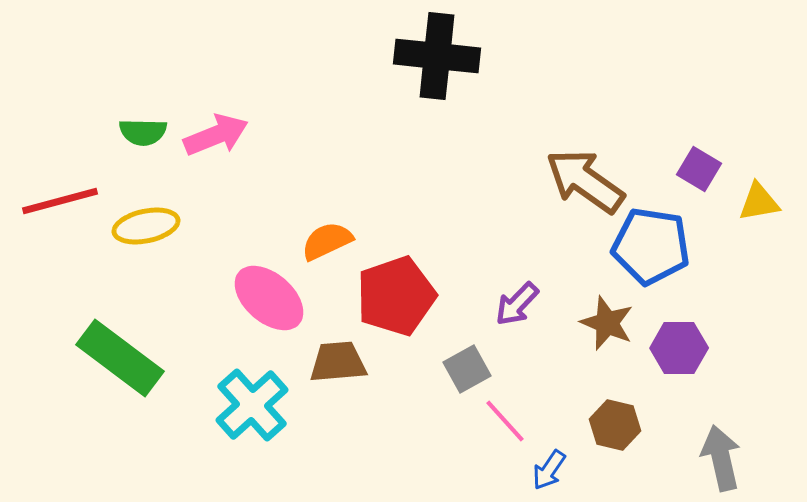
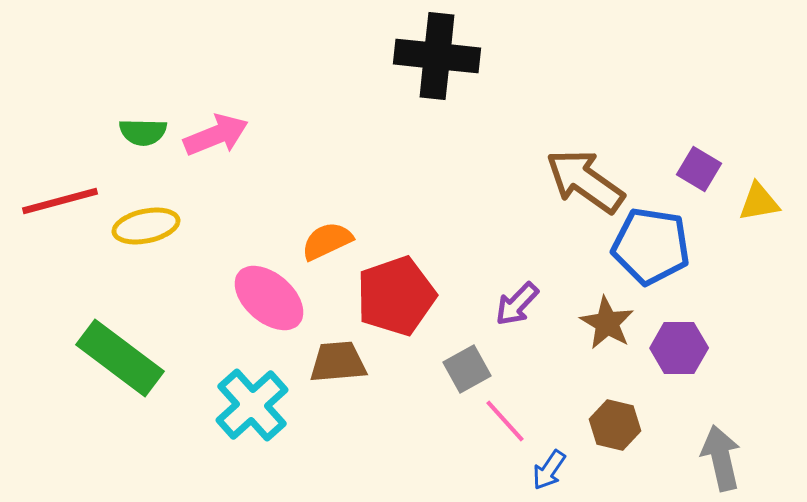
brown star: rotated 8 degrees clockwise
